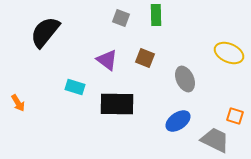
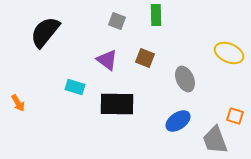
gray square: moved 4 px left, 3 px down
gray trapezoid: rotated 136 degrees counterclockwise
